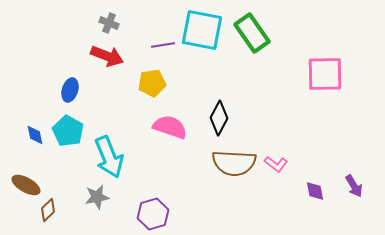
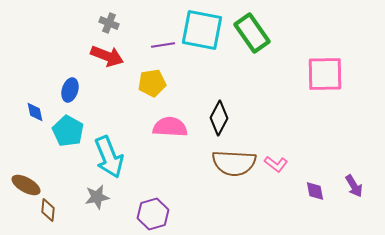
pink semicircle: rotated 16 degrees counterclockwise
blue diamond: moved 23 px up
brown diamond: rotated 40 degrees counterclockwise
